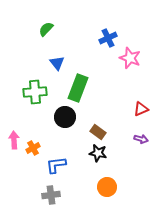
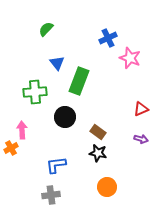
green rectangle: moved 1 px right, 7 px up
pink arrow: moved 8 px right, 10 px up
orange cross: moved 22 px left
